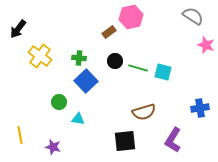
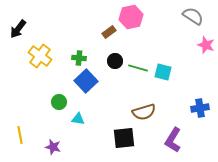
black square: moved 1 px left, 3 px up
